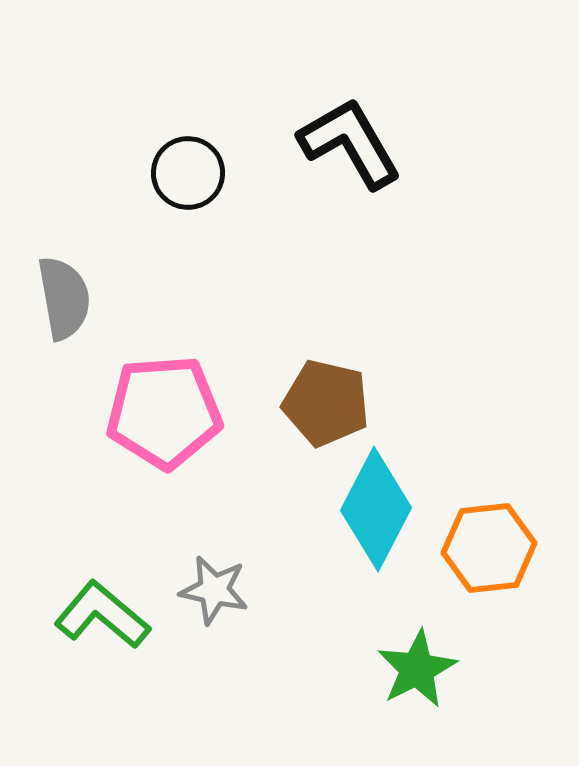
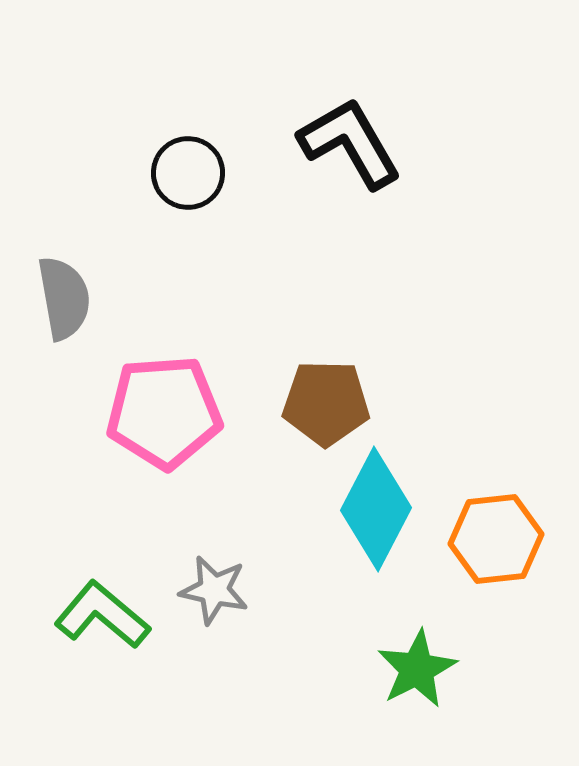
brown pentagon: rotated 12 degrees counterclockwise
orange hexagon: moved 7 px right, 9 px up
